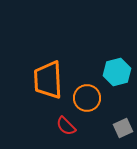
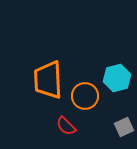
cyan hexagon: moved 6 px down
orange circle: moved 2 px left, 2 px up
gray square: moved 1 px right, 1 px up
